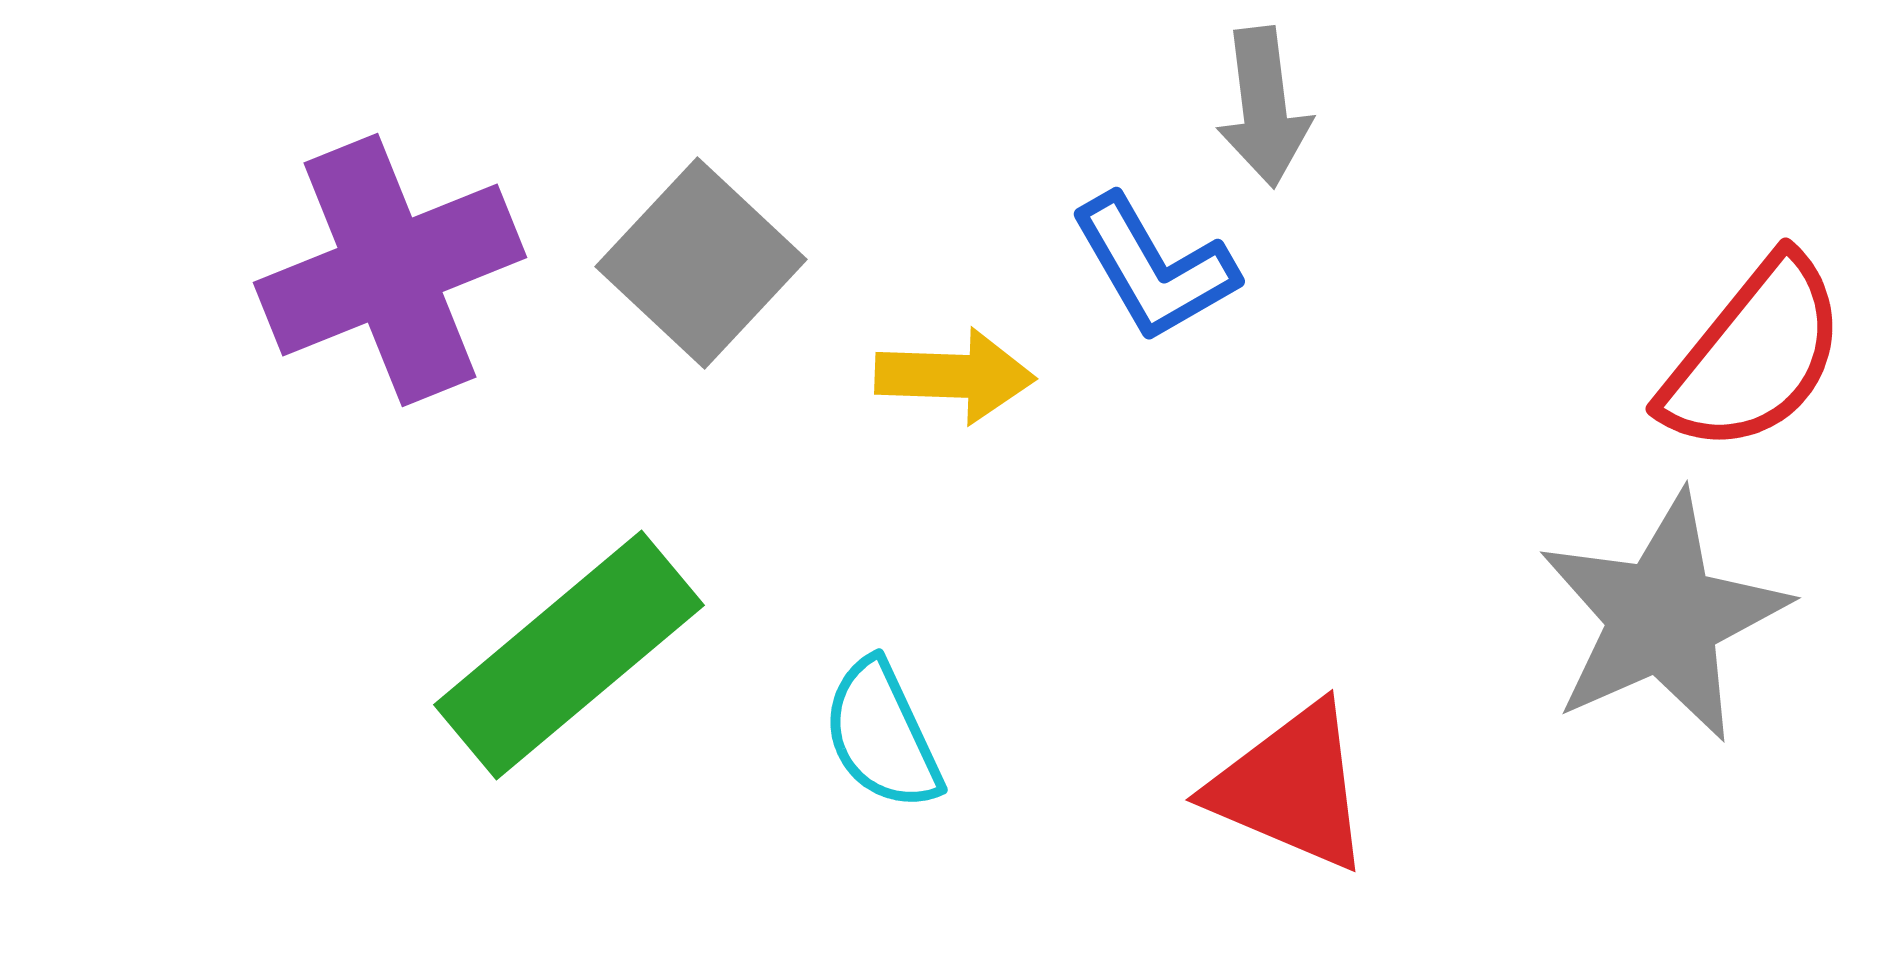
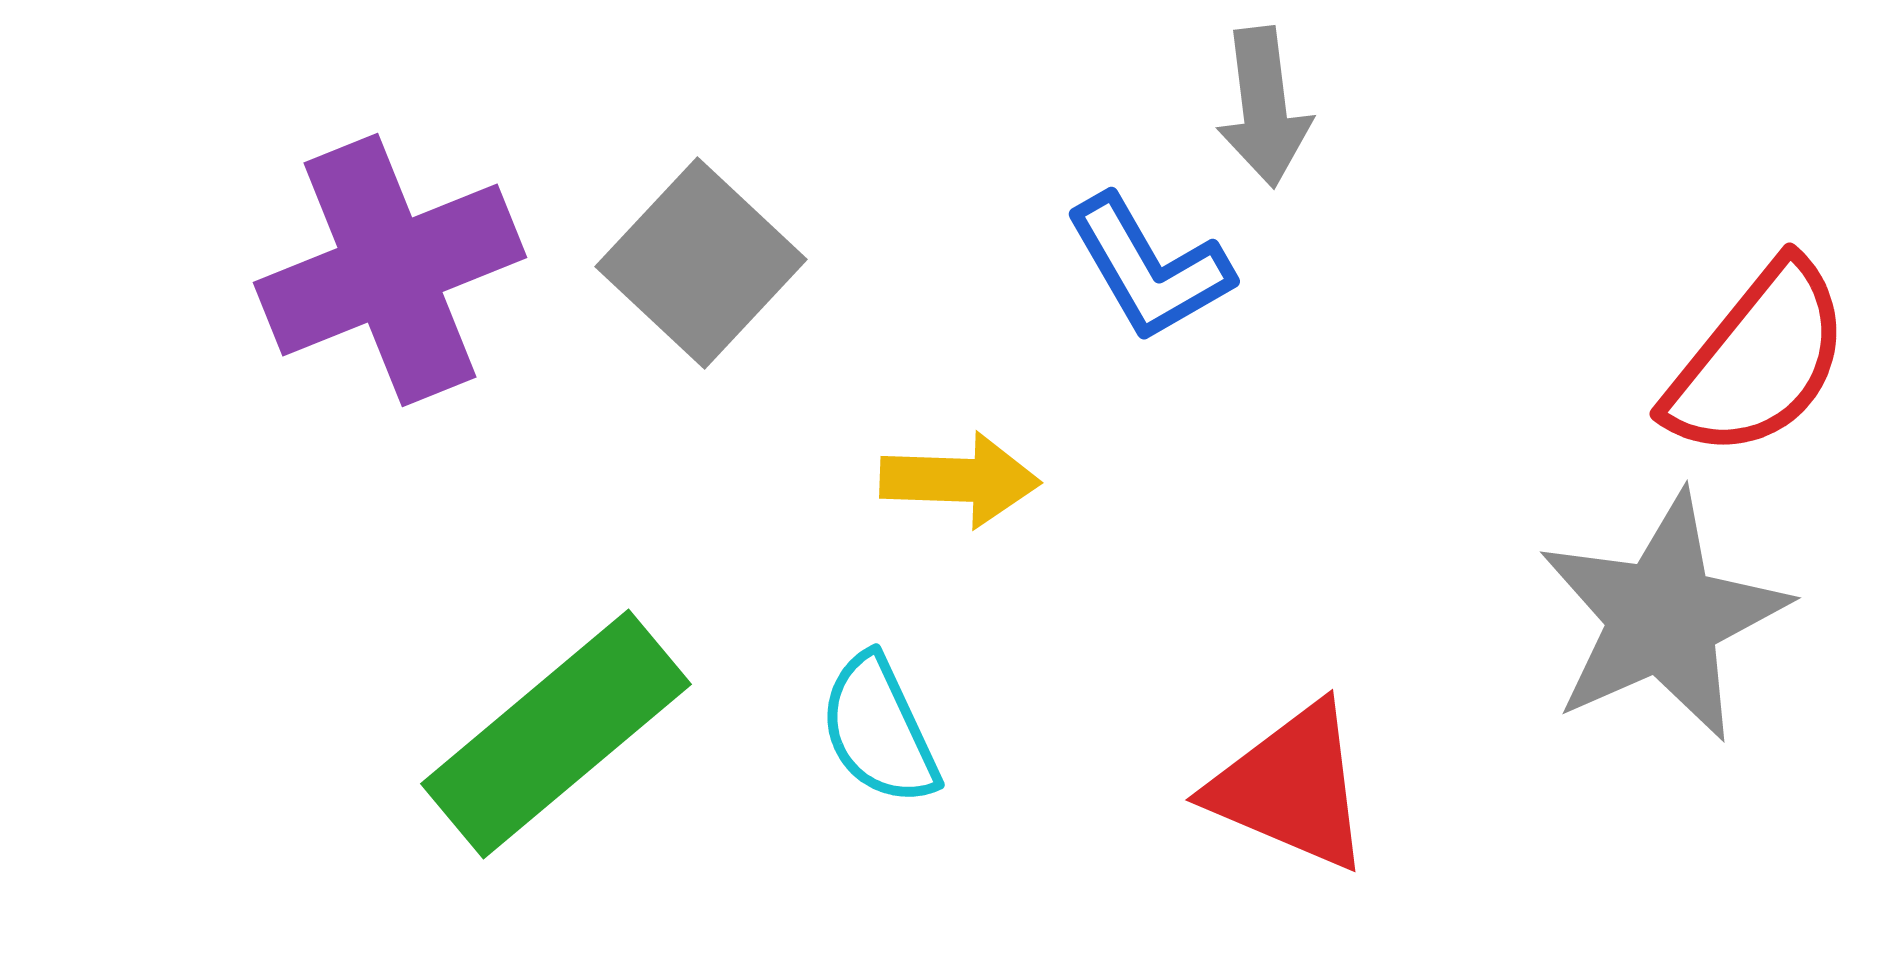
blue L-shape: moved 5 px left
red semicircle: moved 4 px right, 5 px down
yellow arrow: moved 5 px right, 104 px down
green rectangle: moved 13 px left, 79 px down
cyan semicircle: moved 3 px left, 5 px up
